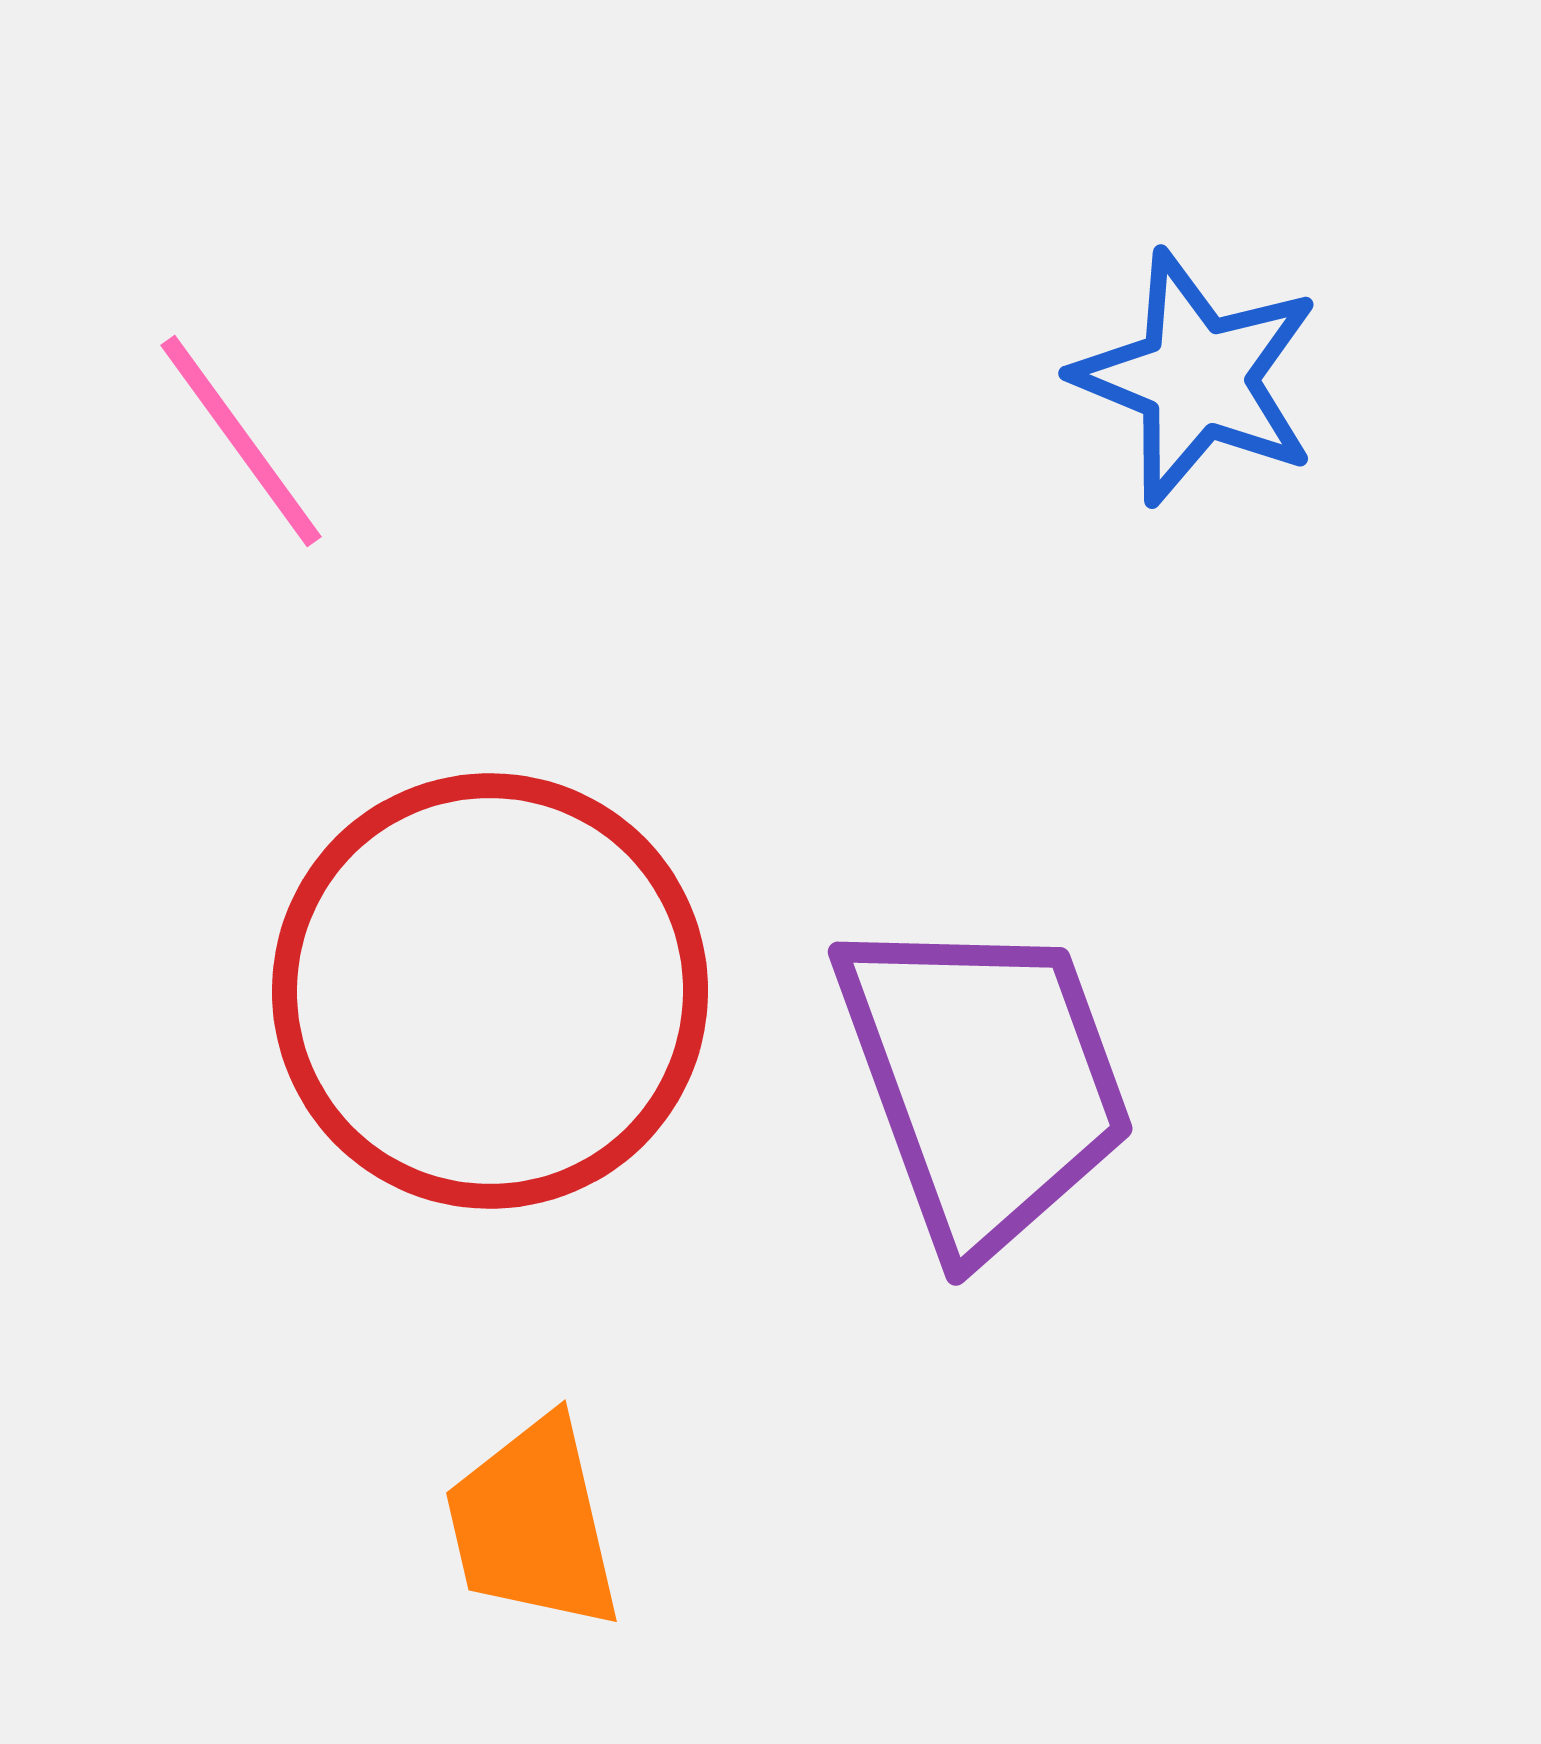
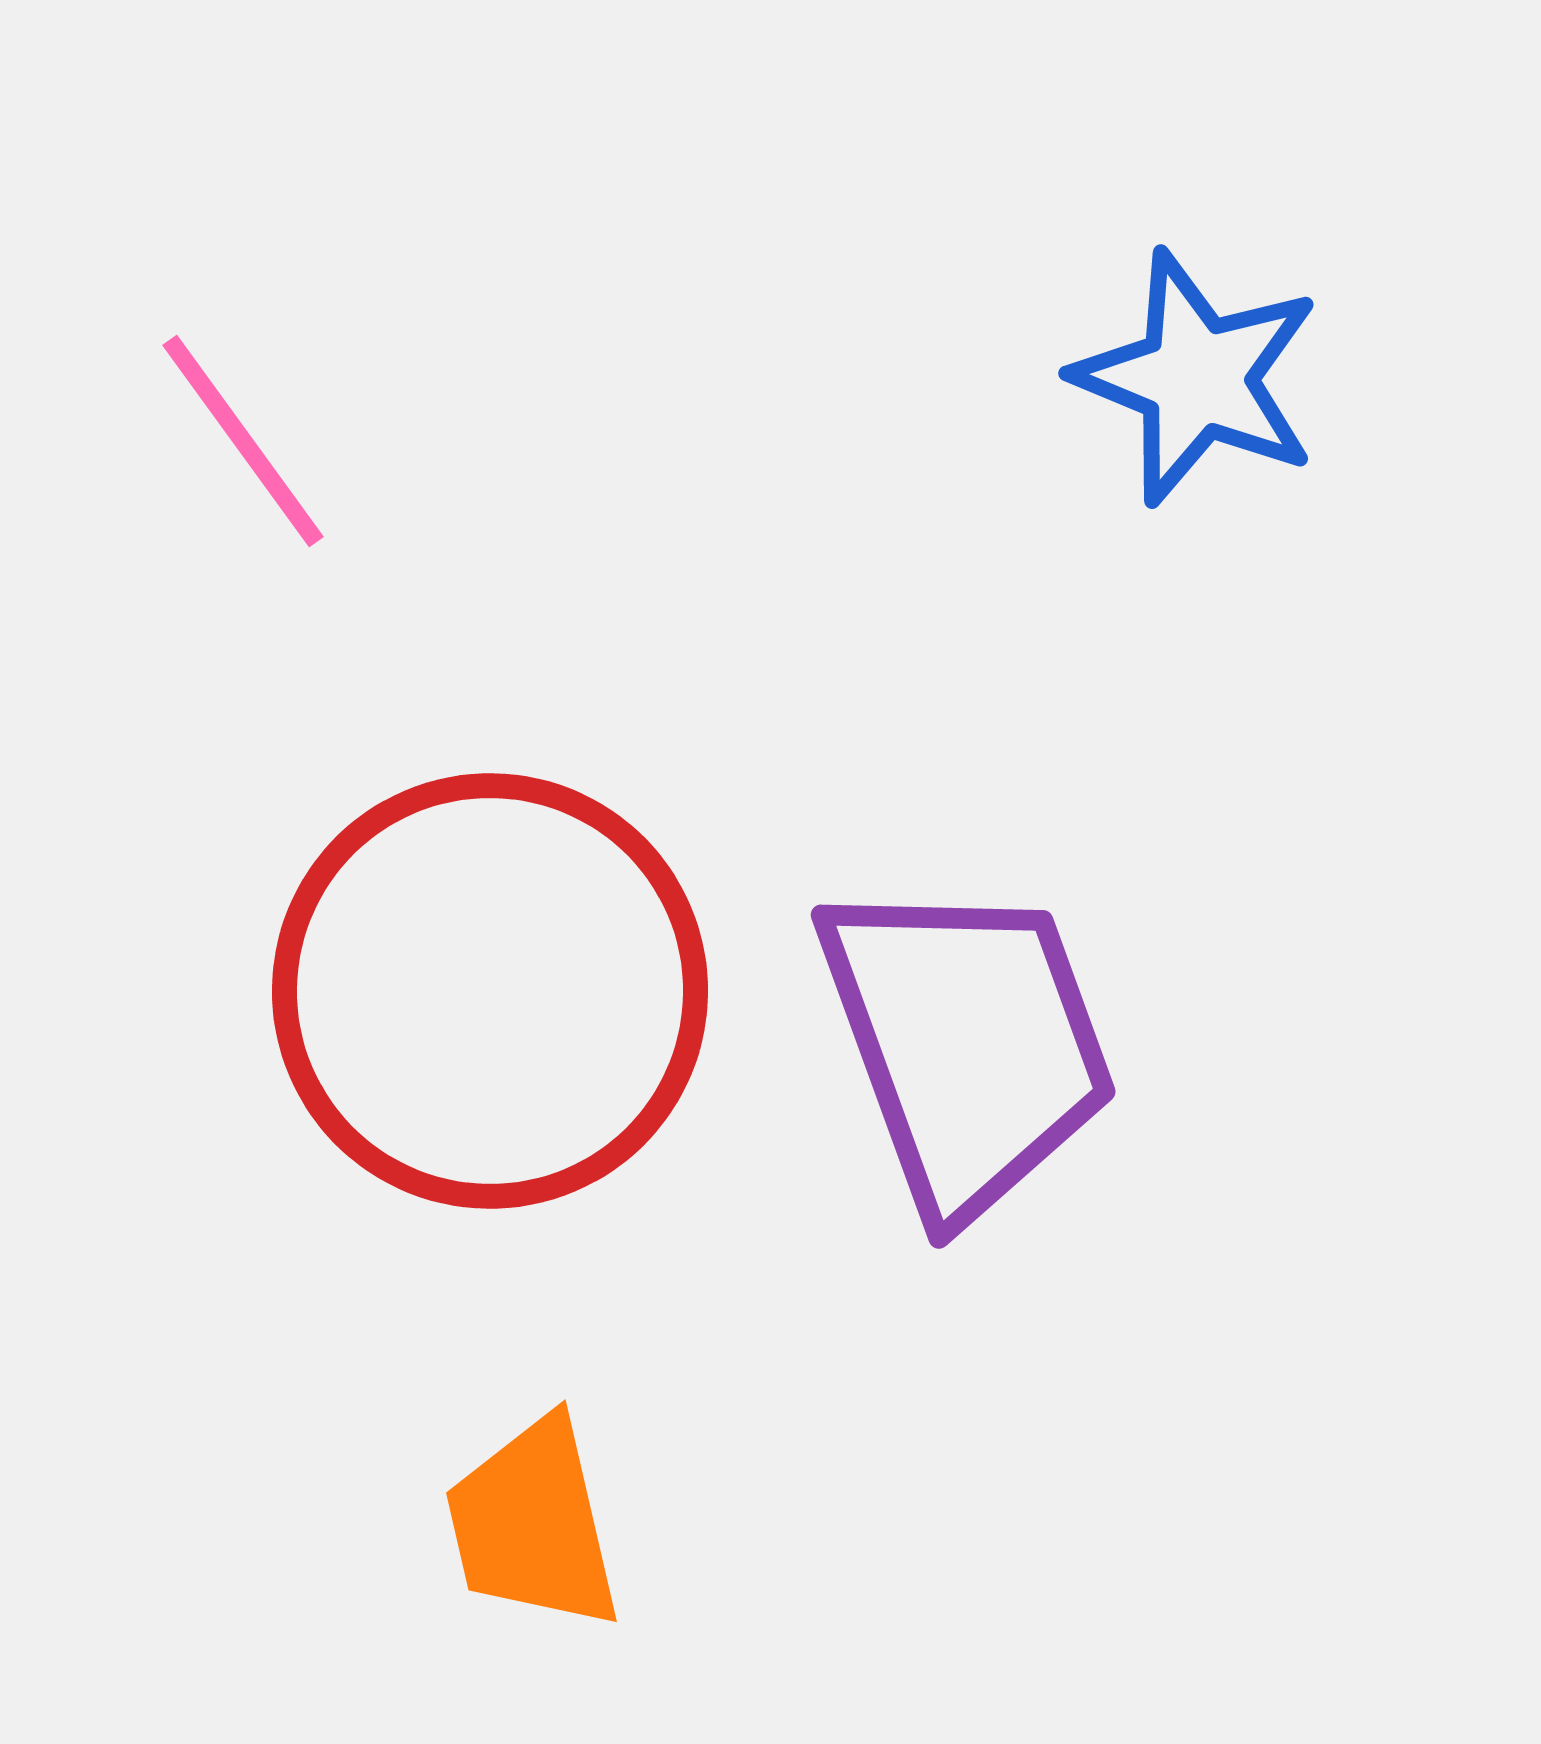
pink line: moved 2 px right
purple trapezoid: moved 17 px left, 37 px up
